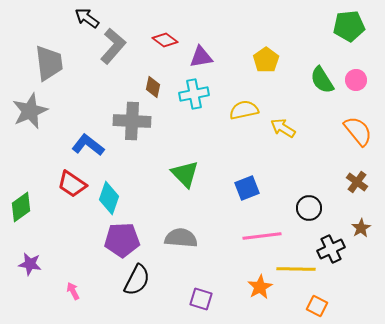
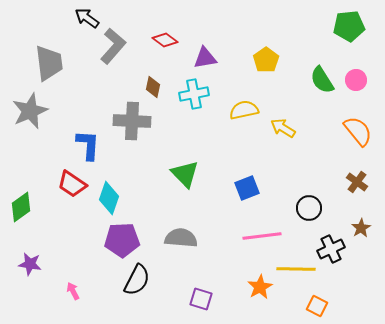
purple triangle: moved 4 px right, 1 px down
blue L-shape: rotated 56 degrees clockwise
